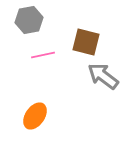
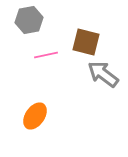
pink line: moved 3 px right
gray arrow: moved 2 px up
